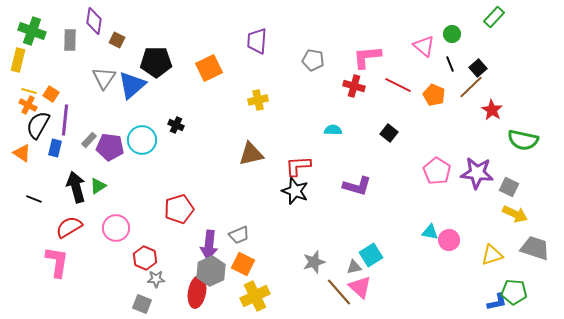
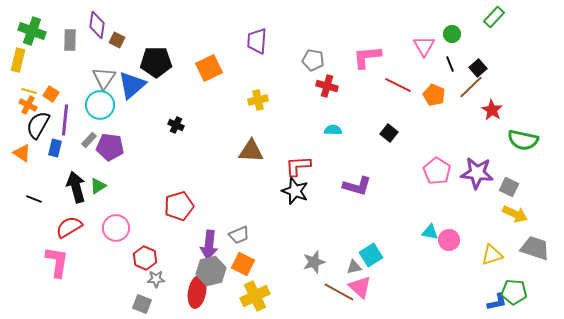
purple diamond at (94, 21): moved 3 px right, 4 px down
pink triangle at (424, 46): rotated 20 degrees clockwise
red cross at (354, 86): moved 27 px left
cyan circle at (142, 140): moved 42 px left, 35 px up
brown triangle at (251, 154): moved 3 px up; rotated 16 degrees clockwise
red pentagon at (179, 209): moved 3 px up
gray hexagon at (211, 271): rotated 12 degrees clockwise
brown line at (339, 292): rotated 20 degrees counterclockwise
